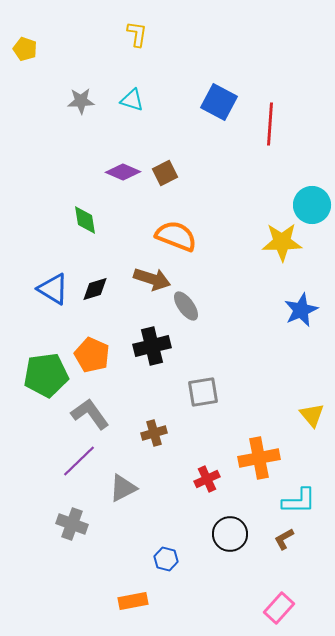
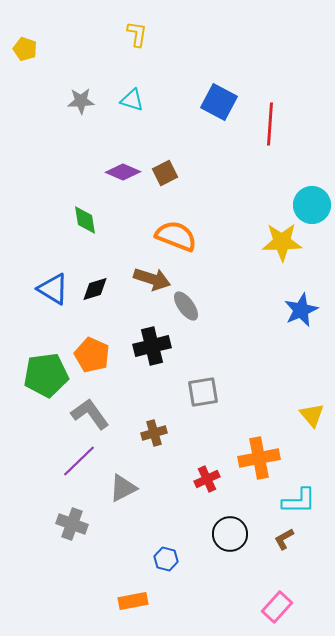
pink rectangle: moved 2 px left, 1 px up
